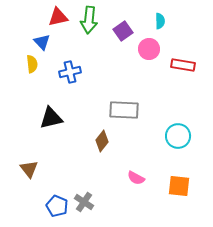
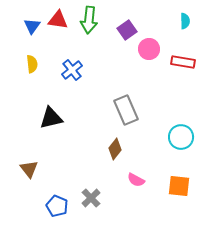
red triangle: moved 3 px down; rotated 20 degrees clockwise
cyan semicircle: moved 25 px right
purple square: moved 4 px right, 1 px up
blue triangle: moved 10 px left, 16 px up; rotated 18 degrees clockwise
red rectangle: moved 3 px up
blue cross: moved 2 px right, 2 px up; rotated 25 degrees counterclockwise
gray rectangle: moved 2 px right; rotated 64 degrees clockwise
cyan circle: moved 3 px right, 1 px down
brown diamond: moved 13 px right, 8 px down
pink semicircle: moved 2 px down
gray cross: moved 7 px right, 4 px up; rotated 12 degrees clockwise
